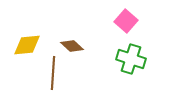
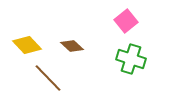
pink square: rotated 10 degrees clockwise
yellow diamond: rotated 52 degrees clockwise
brown line: moved 5 px left, 5 px down; rotated 48 degrees counterclockwise
